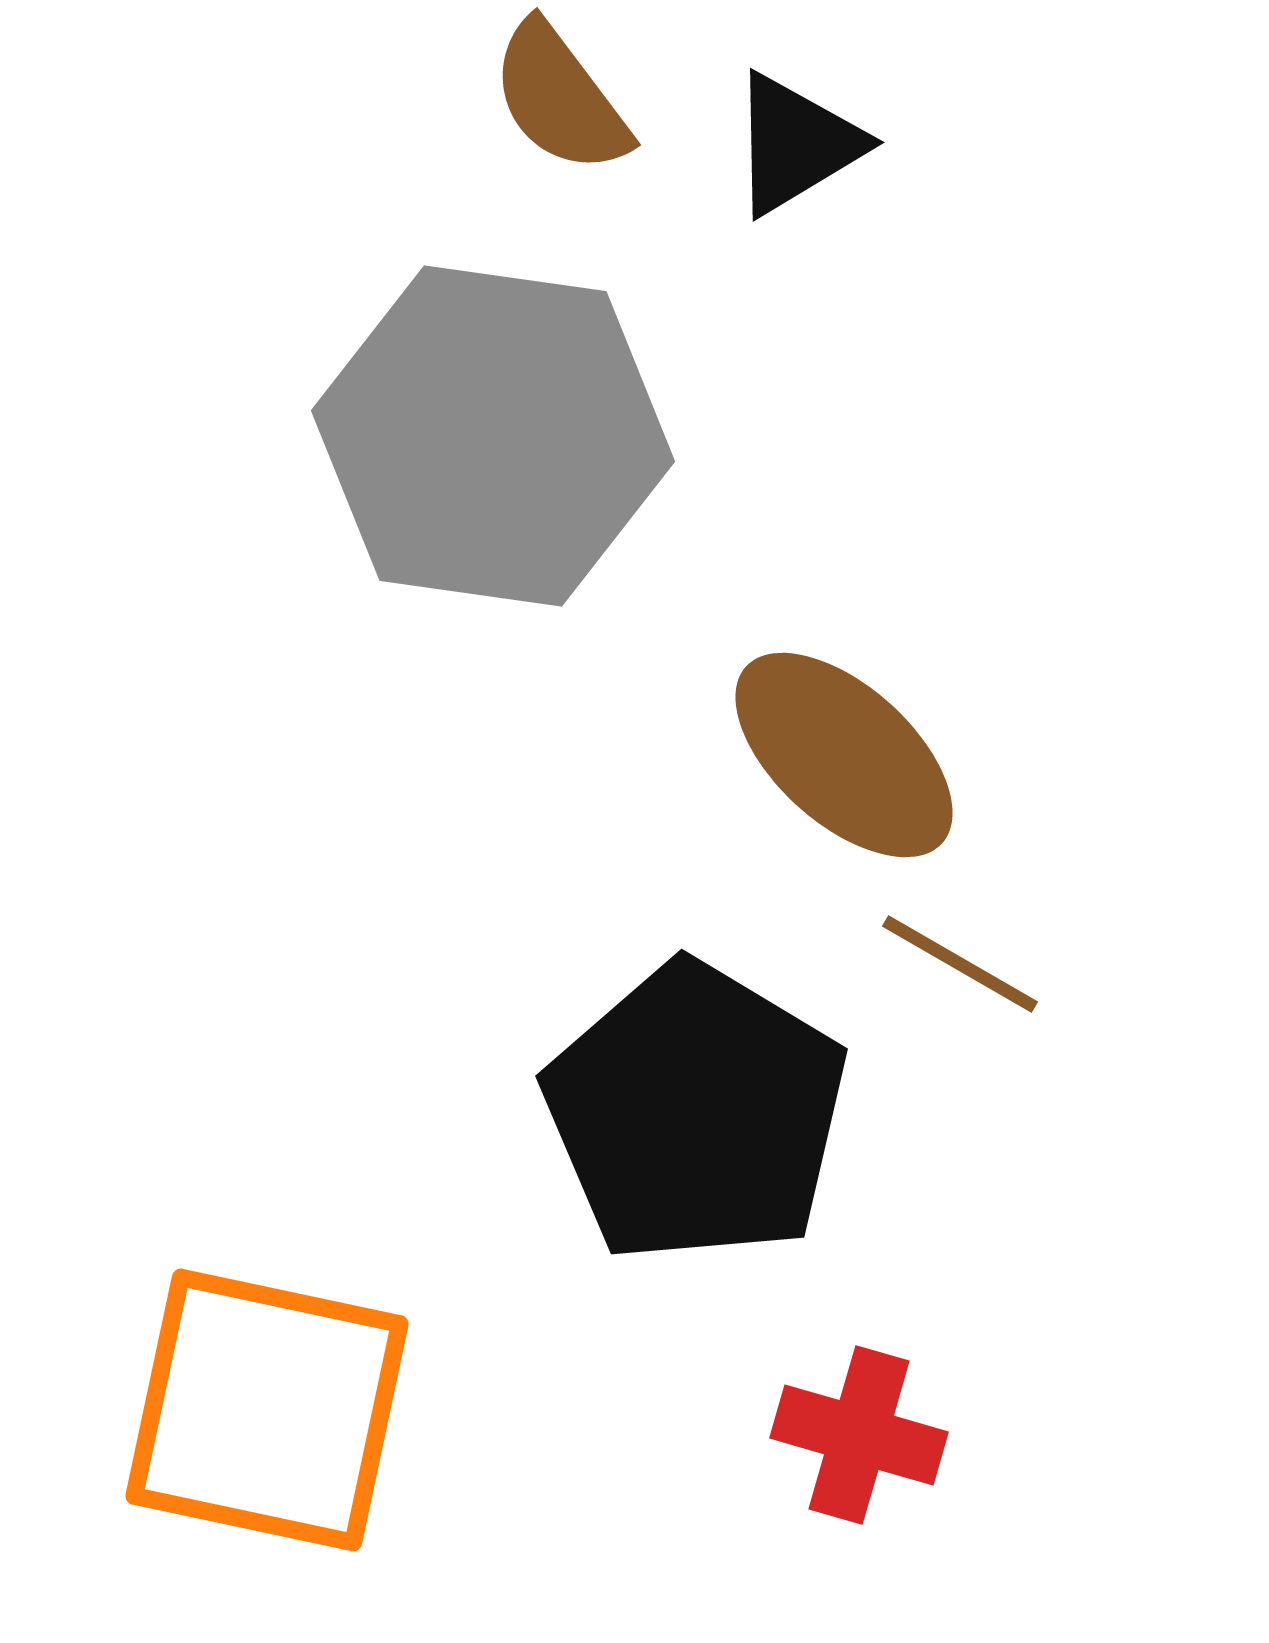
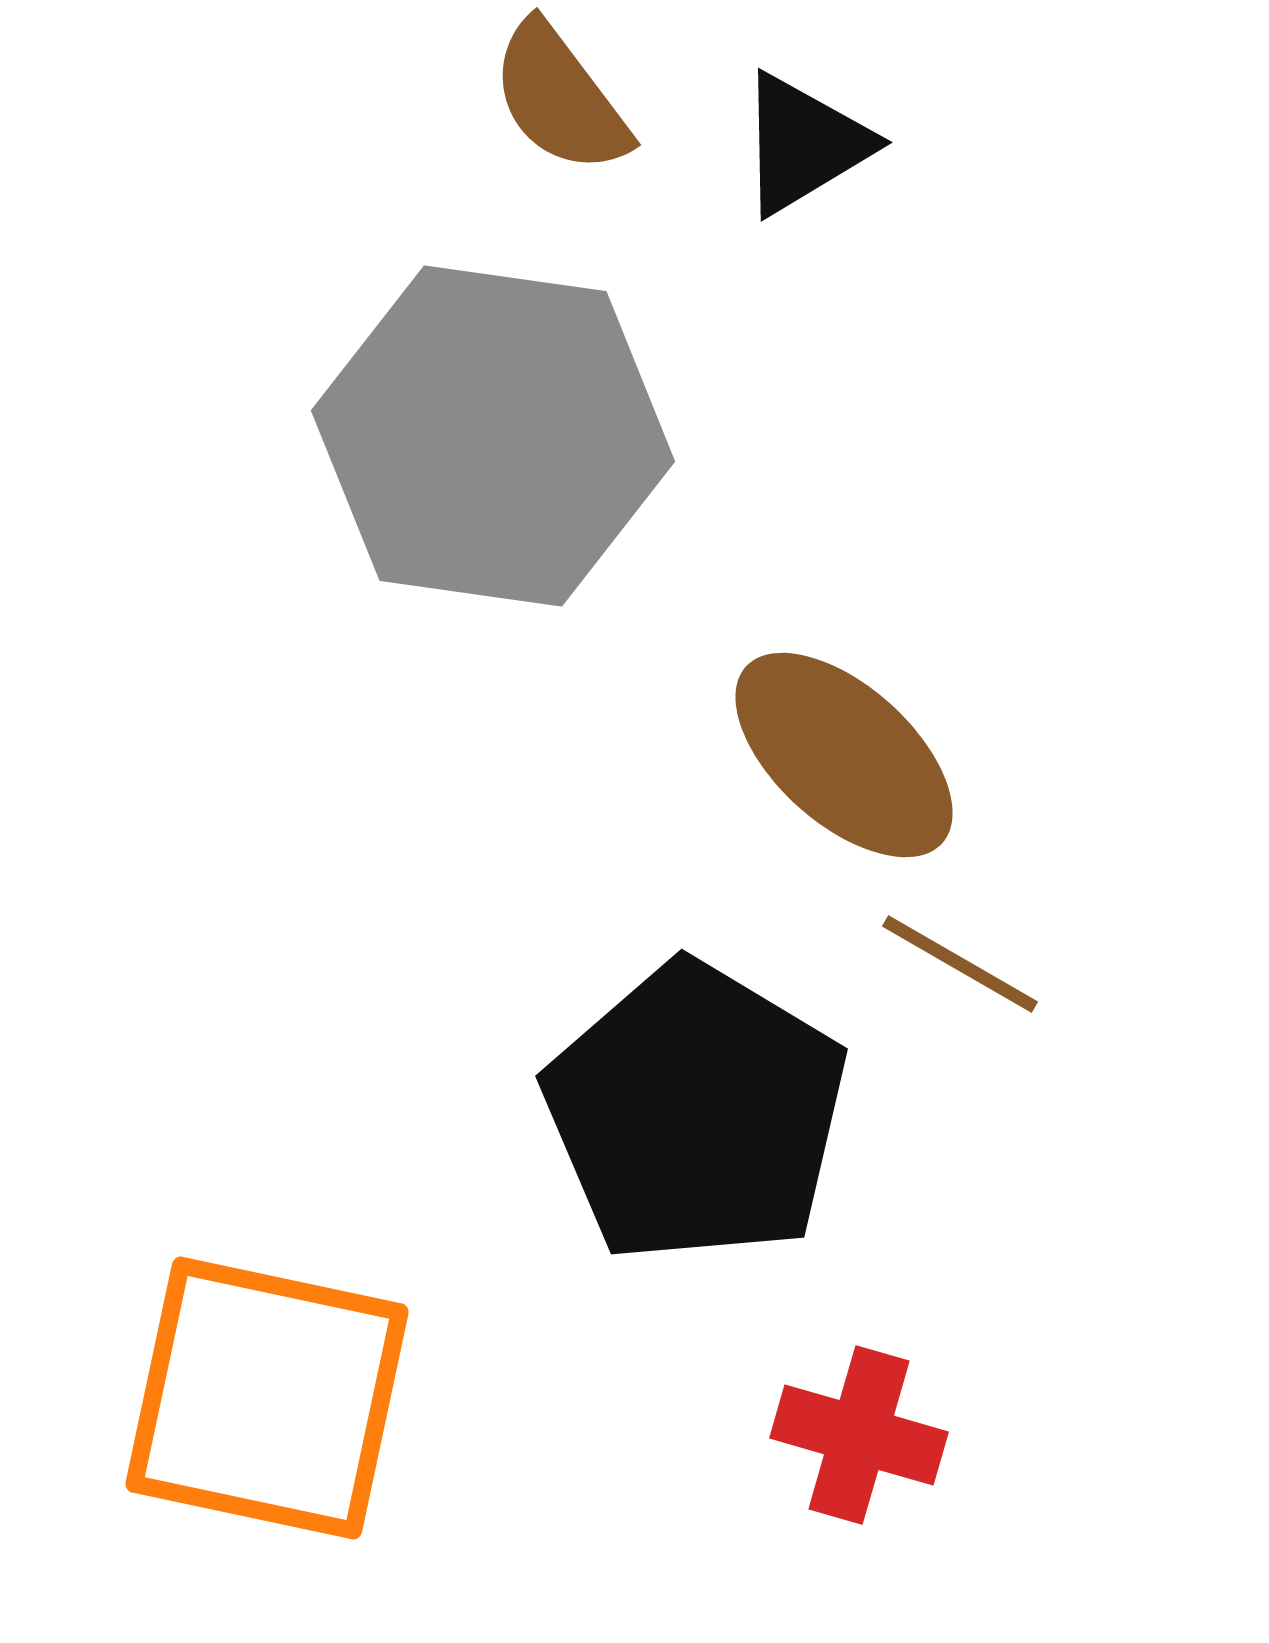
black triangle: moved 8 px right
orange square: moved 12 px up
